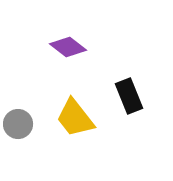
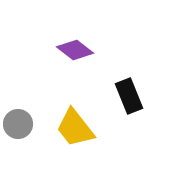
purple diamond: moved 7 px right, 3 px down
yellow trapezoid: moved 10 px down
